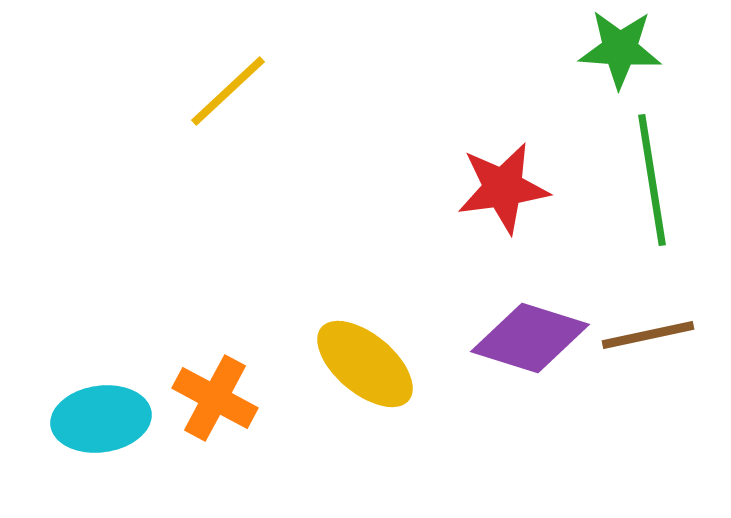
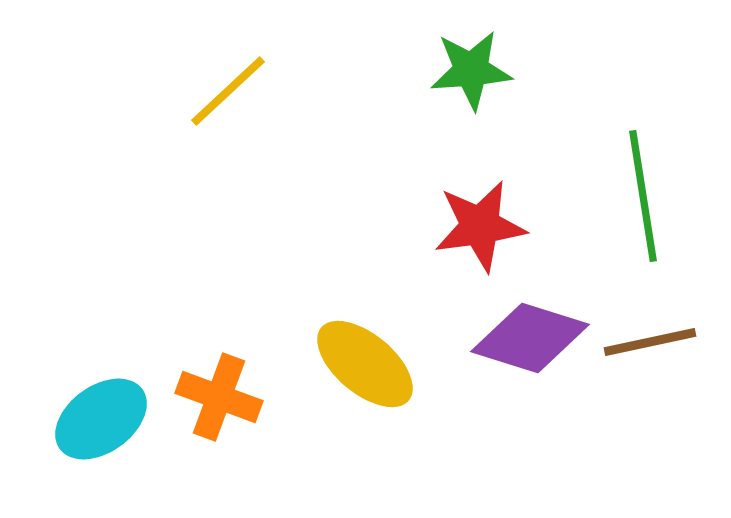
green star: moved 149 px left, 21 px down; rotated 8 degrees counterclockwise
green line: moved 9 px left, 16 px down
red star: moved 23 px left, 38 px down
brown line: moved 2 px right, 7 px down
orange cross: moved 4 px right, 1 px up; rotated 8 degrees counterclockwise
cyan ellipse: rotated 28 degrees counterclockwise
